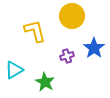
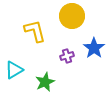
green star: rotated 18 degrees clockwise
